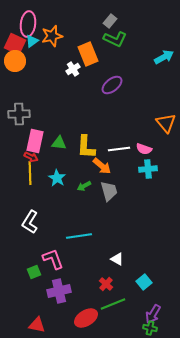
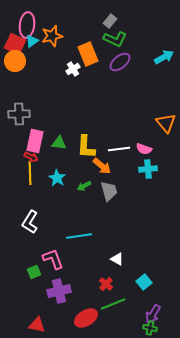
pink ellipse: moved 1 px left, 1 px down
purple ellipse: moved 8 px right, 23 px up
